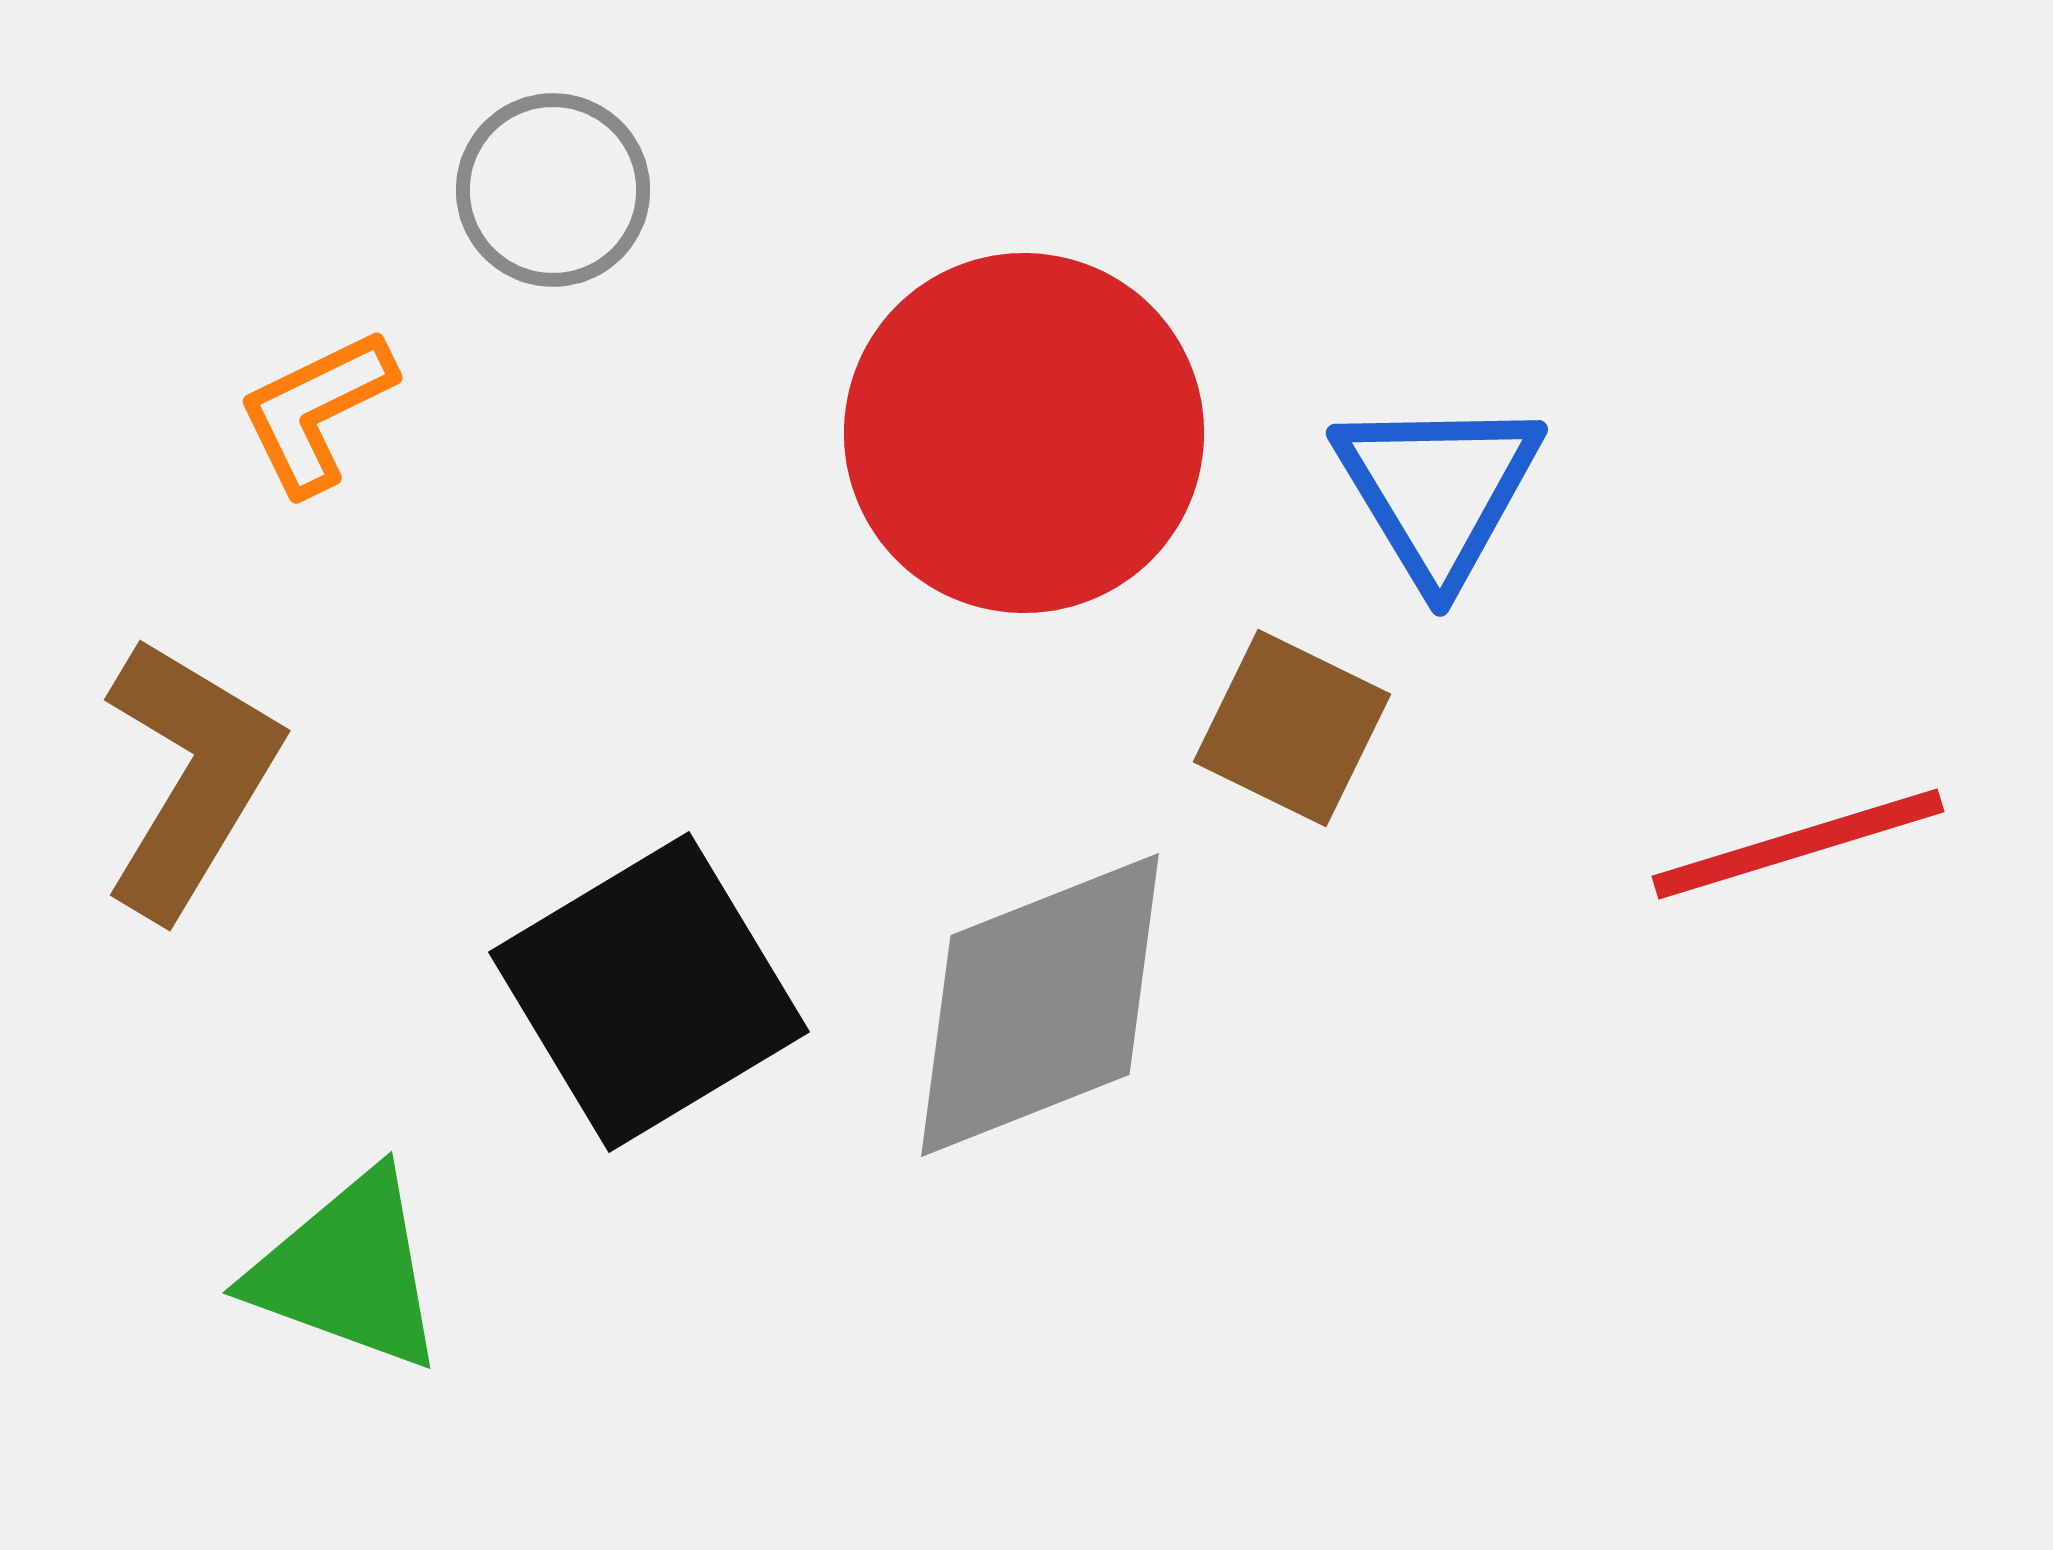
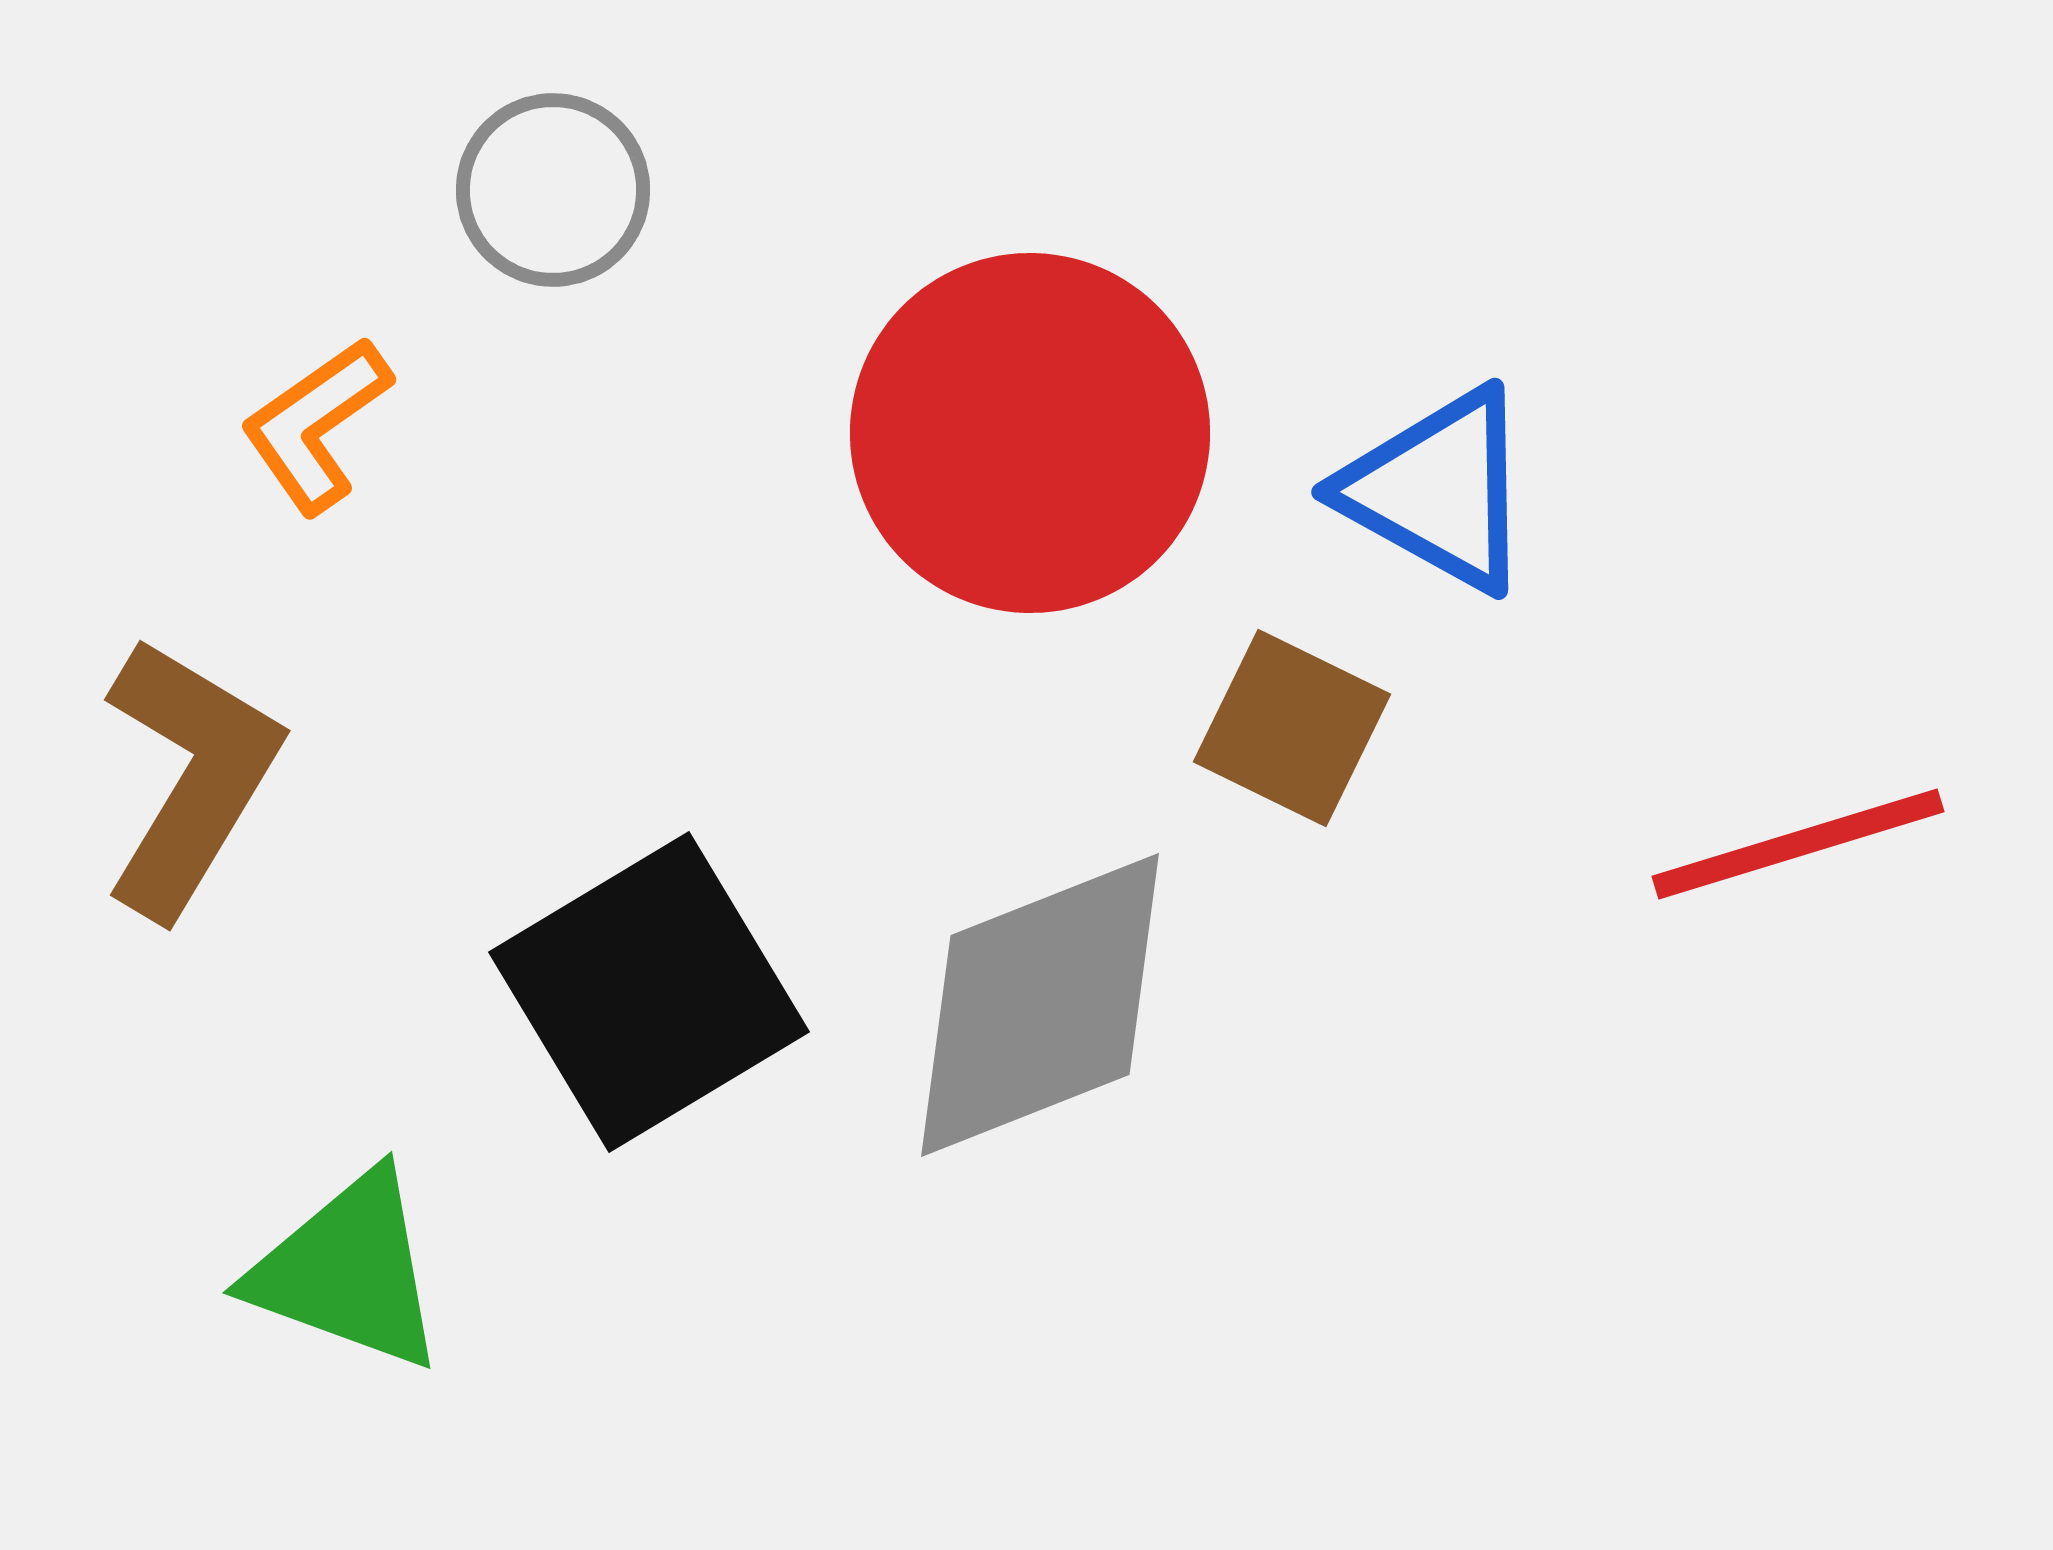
orange L-shape: moved 14 px down; rotated 9 degrees counterclockwise
red circle: moved 6 px right
blue triangle: rotated 30 degrees counterclockwise
